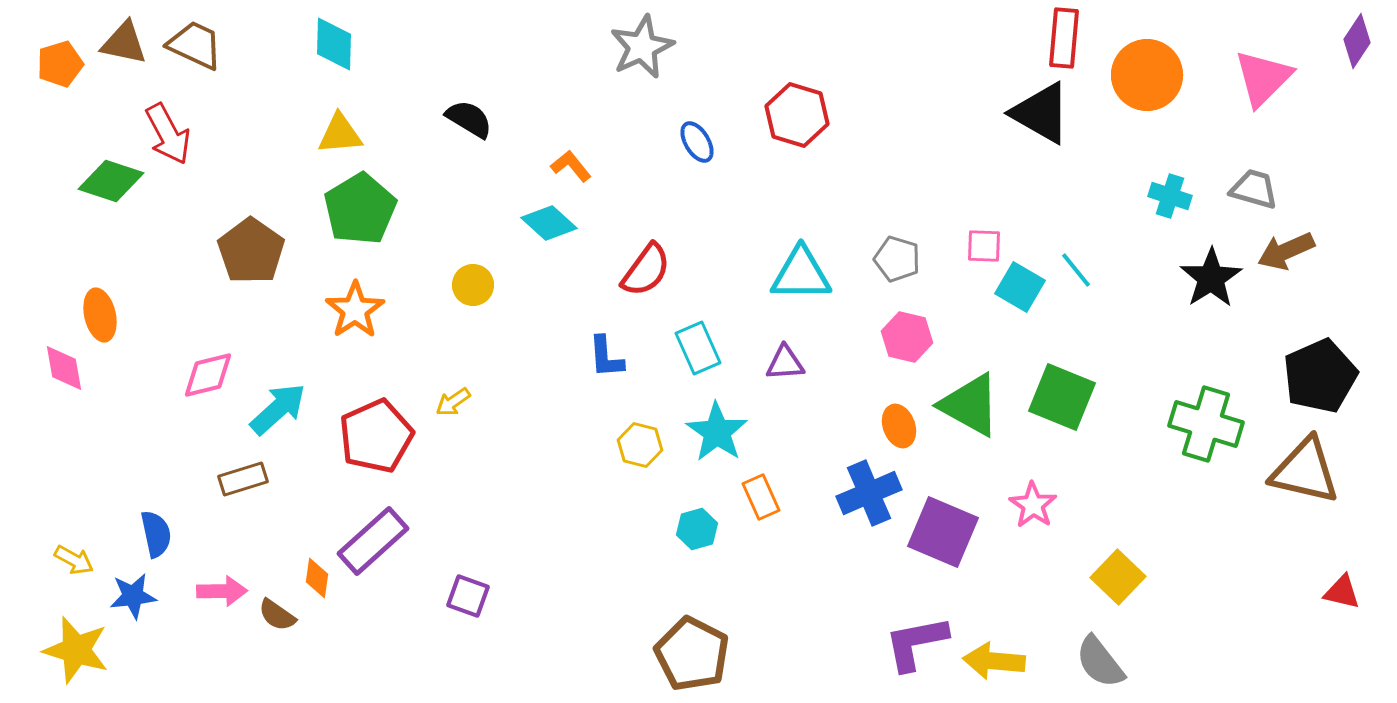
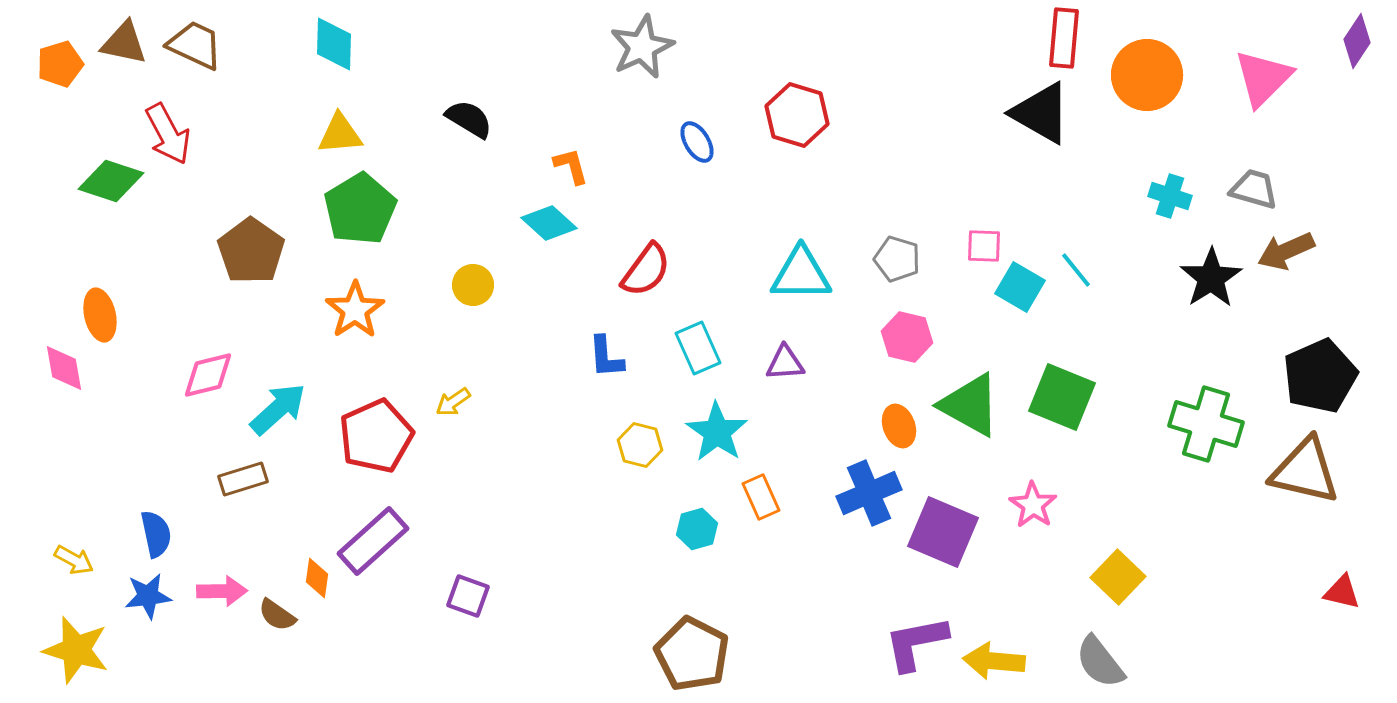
orange L-shape at (571, 166): rotated 24 degrees clockwise
blue star at (133, 596): moved 15 px right
